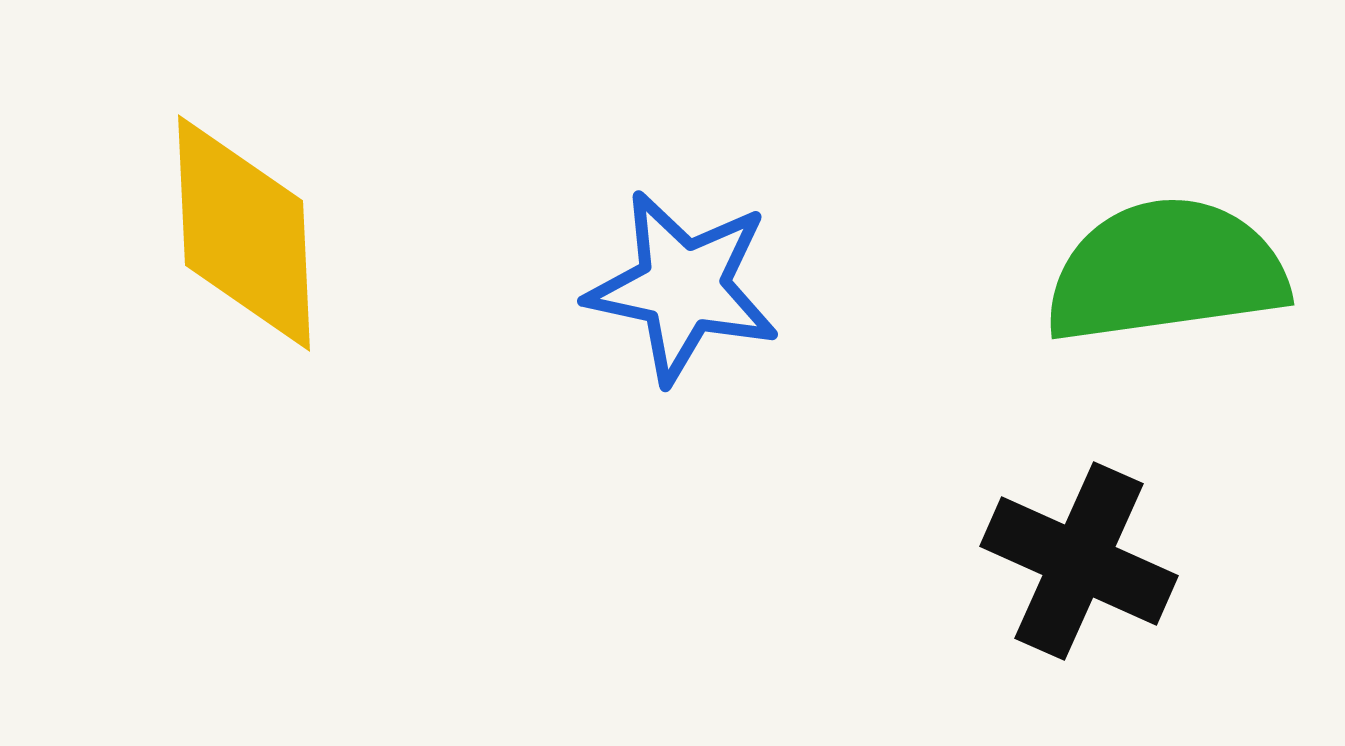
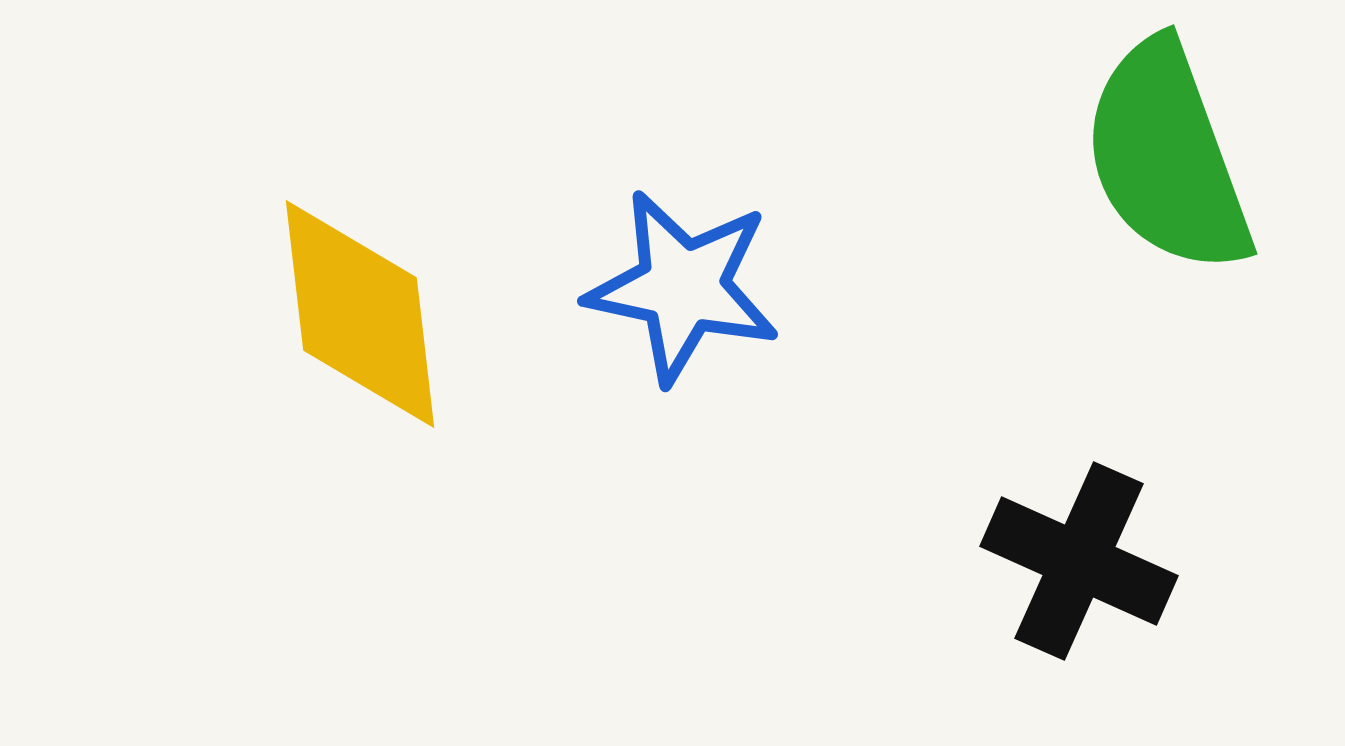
yellow diamond: moved 116 px right, 81 px down; rotated 4 degrees counterclockwise
green semicircle: moved 1 px right, 114 px up; rotated 102 degrees counterclockwise
